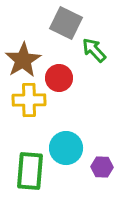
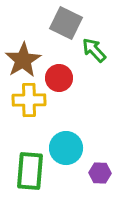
purple hexagon: moved 2 px left, 6 px down
